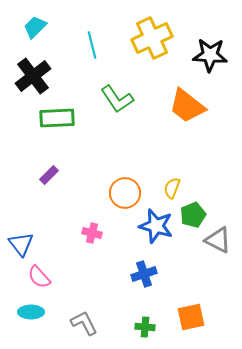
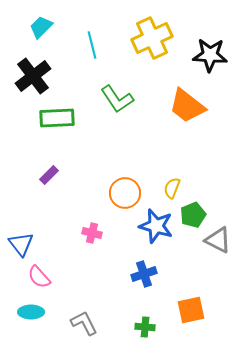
cyan trapezoid: moved 6 px right
orange square: moved 7 px up
